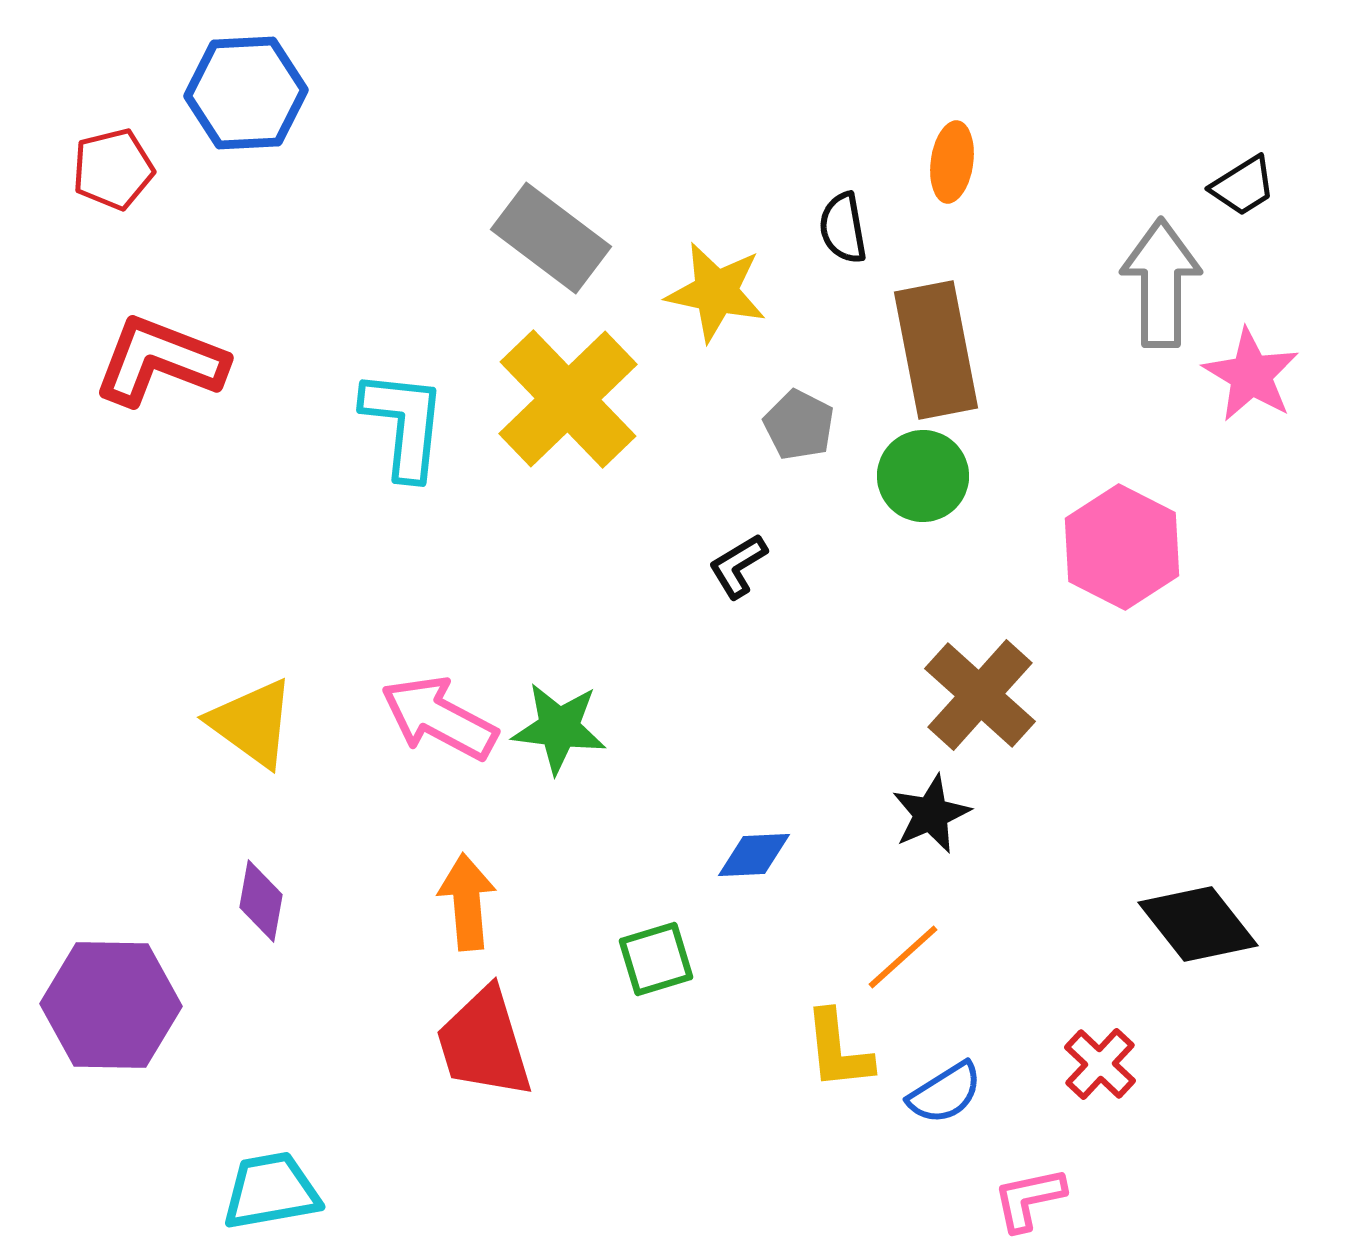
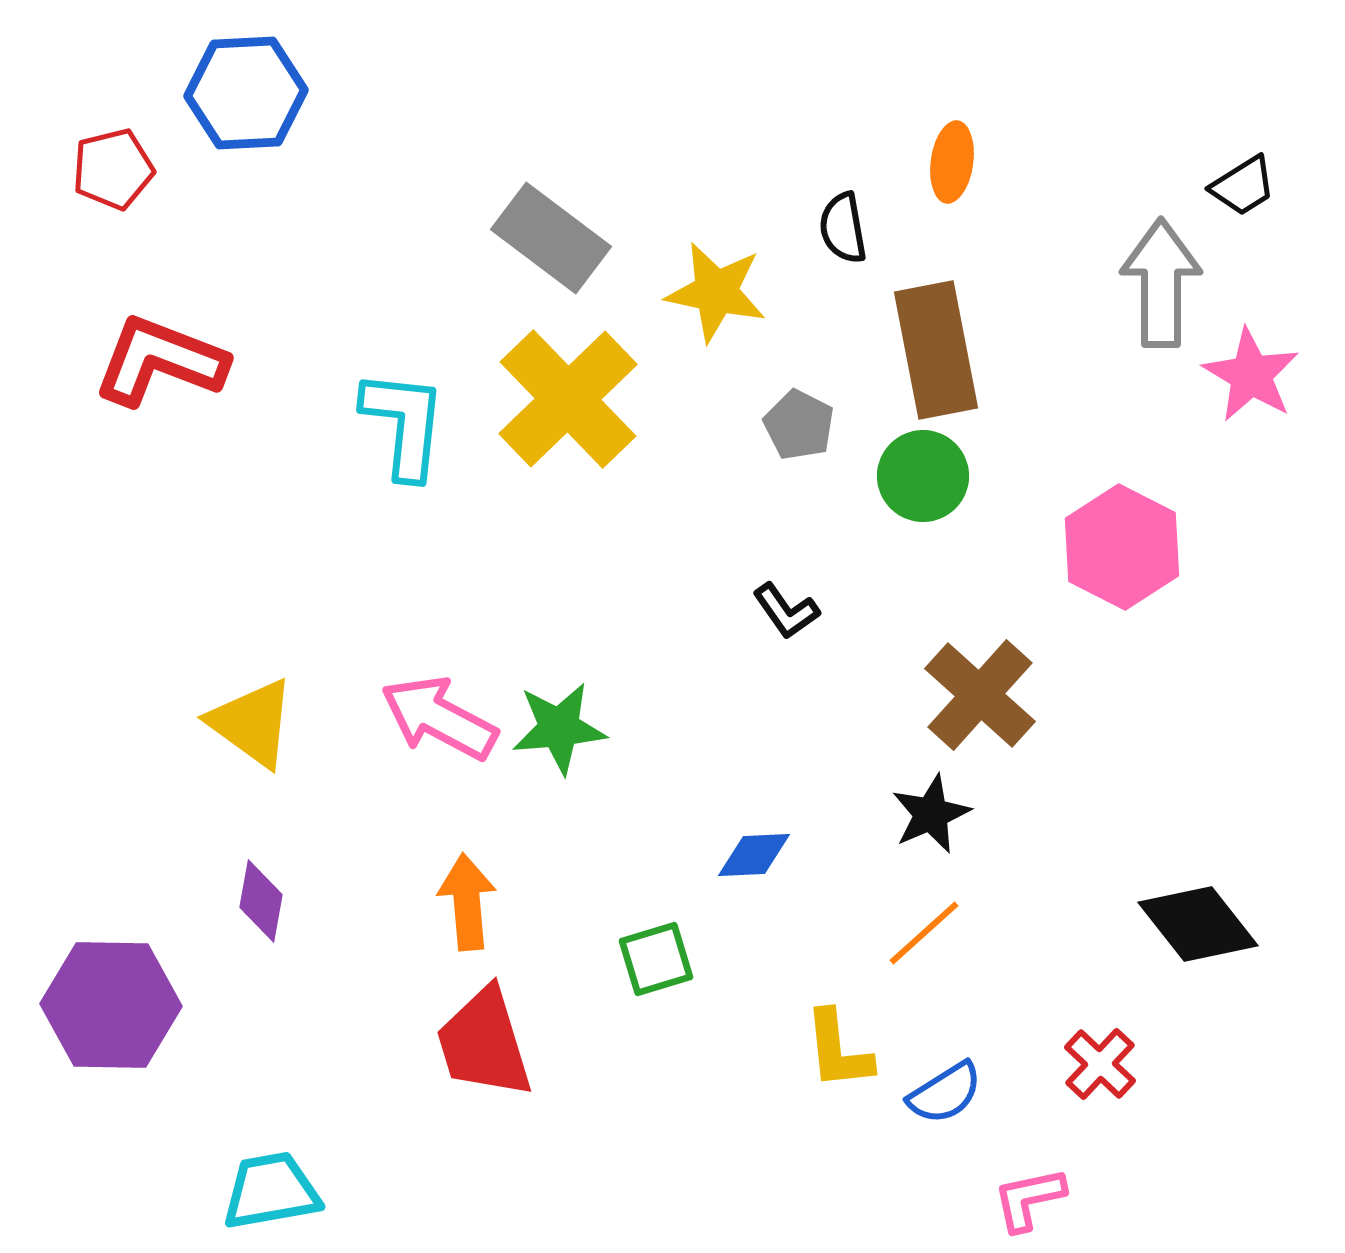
black L-shape: moved 48 px right, 45 px down; rotated 94 degrees counterclockwise
green star: rotated 12 degrees counterclockwise
orange line: moved 21 px right, 24 px up
